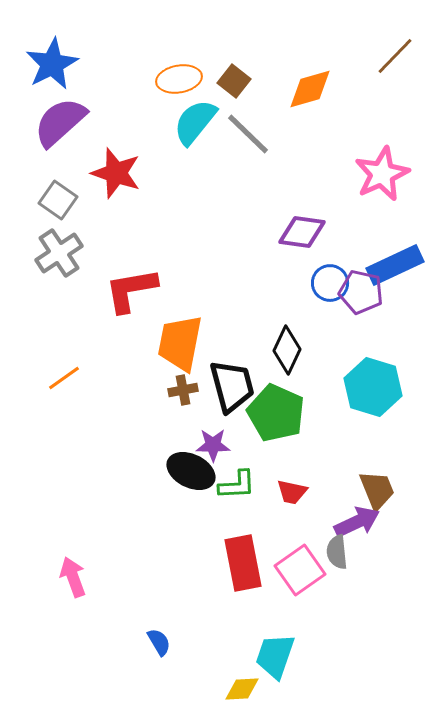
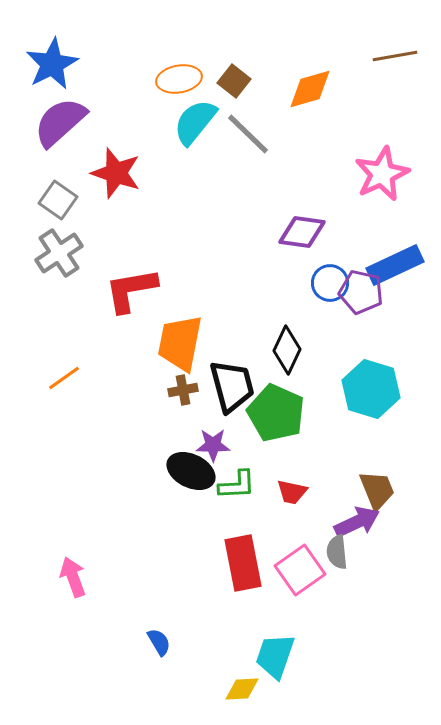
brown line: rotated 36 degrees clockwise
cyan hexagon: moved 2 px left, 2 px down
